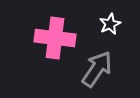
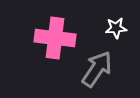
white star: moved 6 px right, 4 px down; rotated 20 degrees clockwise
